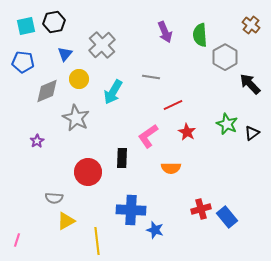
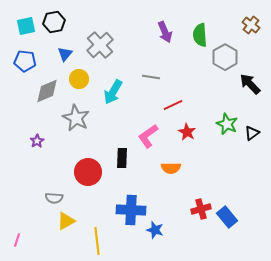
gray cross: moved 2 px left
blue pentagon: moved 2 px right, 1 px up
